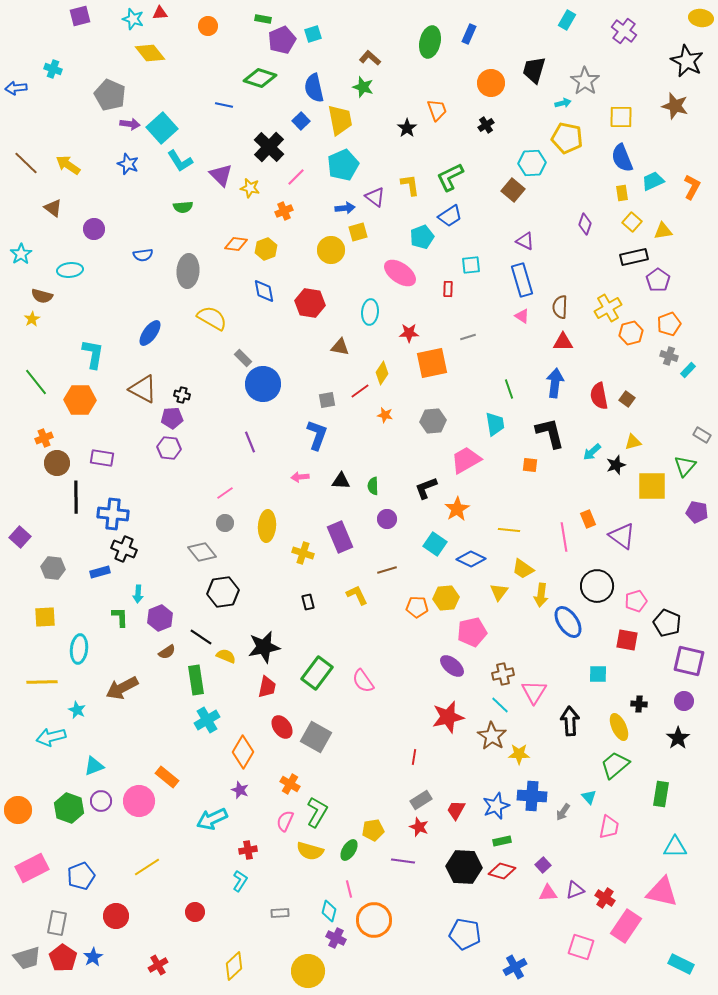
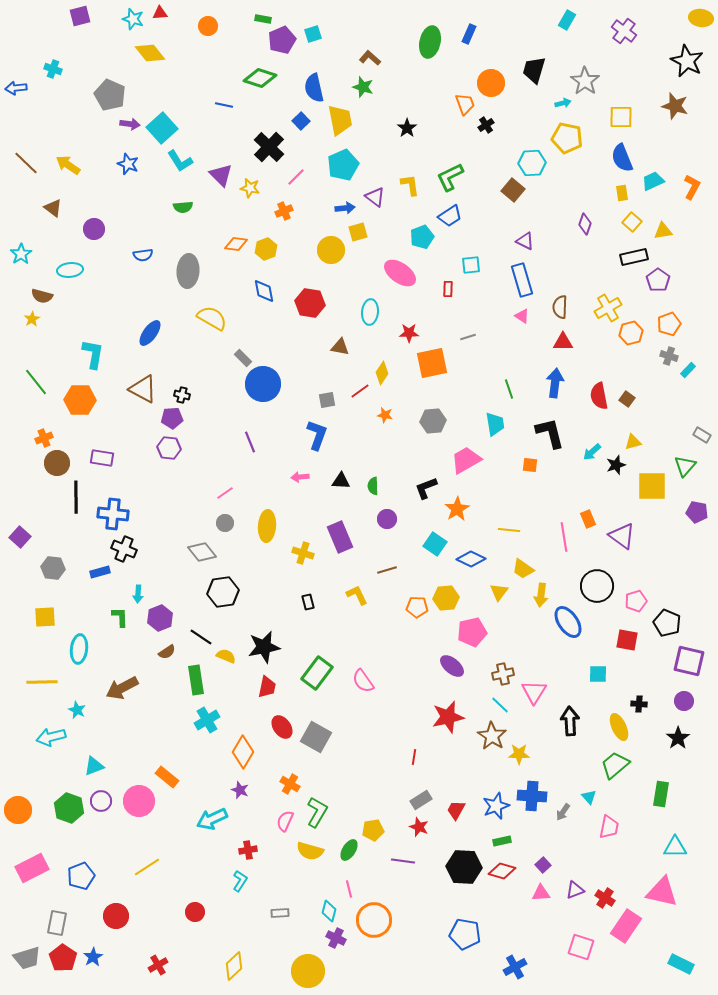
orange trapezoid at (437, 110): moved 28 px right, 6 px up
pink triangle at (548, 893): moved 7 px left
